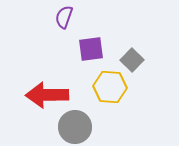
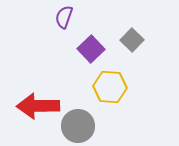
purple square: rotated 36 degrees counterclockwise
gray square: moved 20 px up
red arrow: moved 9 px left, 11 px down
gray circle: moved 3 px right, 1 px up
